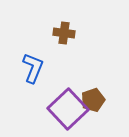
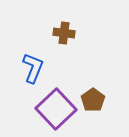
brown pentagon: rotated 15 degrees counterclockwise
purple square: moved 12 px left
